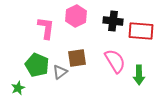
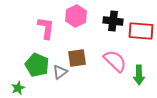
pink semicircle: rotated 15 degrees counterclockwise
